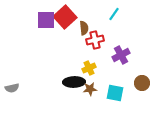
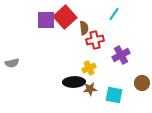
gray semicircle: moved 25 px up
cyan square: moved 1 px left, 2 px down
